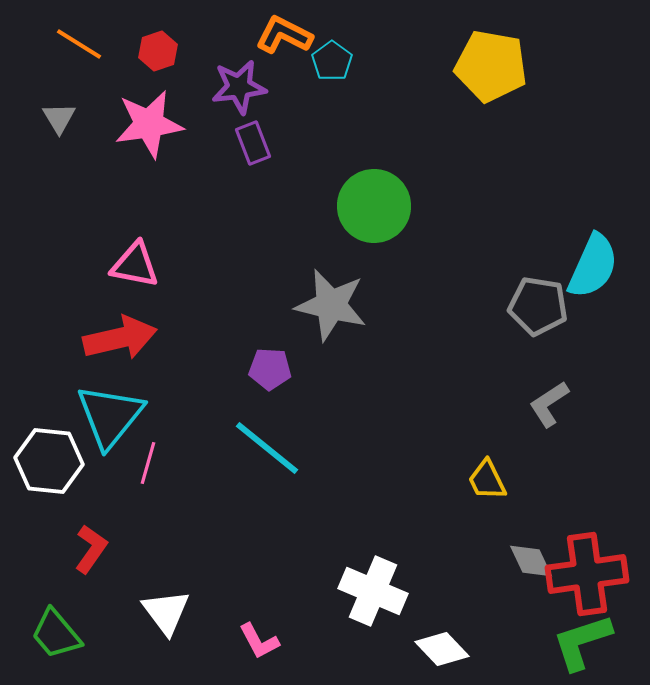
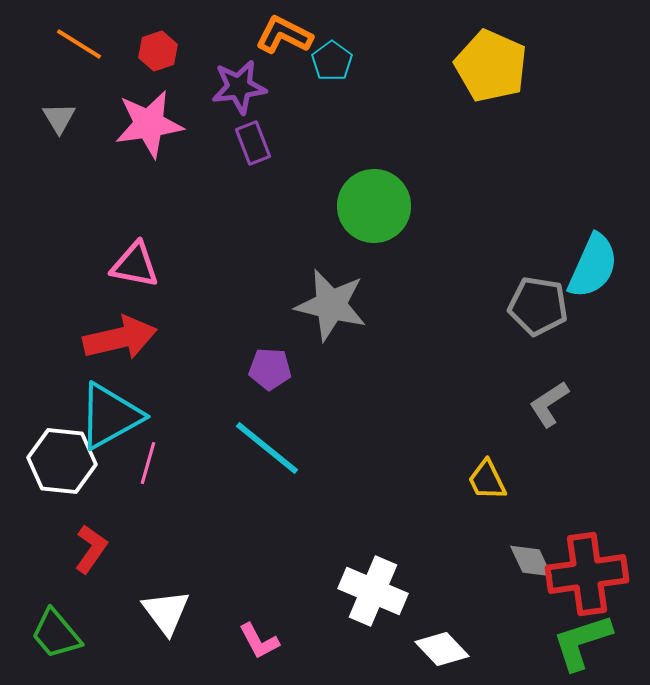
yellow pentagon: rotated 14 degrees clockwise
cyan triangle: rotated 22 degrees clockwise
white hexagon: moved 13 px right
